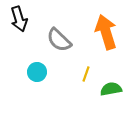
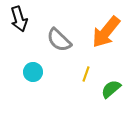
orange arrow: rotated 124 degrees counterclockwise
cyan circle: moved 4 px left
green semicircle: rotated 30 degrees counterclockwise
